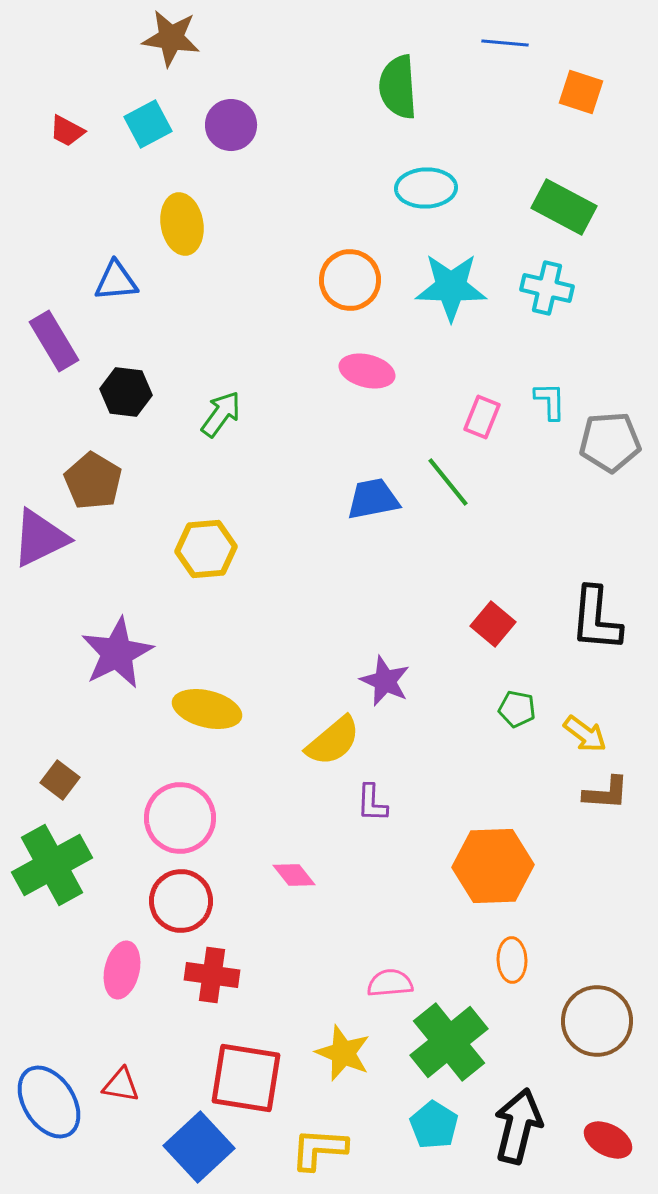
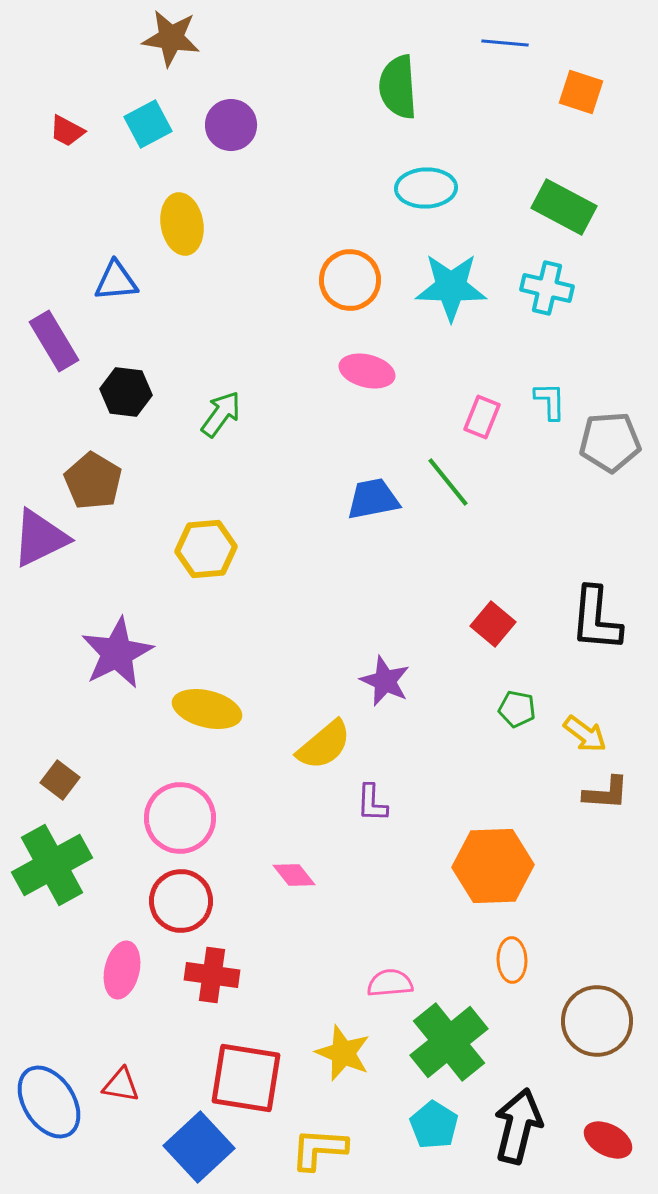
yellow semicircle at (333, 741): moved 9 px left, 4 px down
